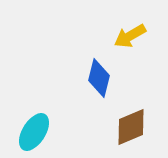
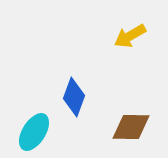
blue diamond: moved 25 px left, 19 px down; rotated 6 degrees clockwise
brown diamond: rotated 24 degrees clockwise
